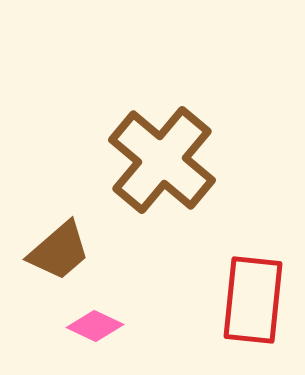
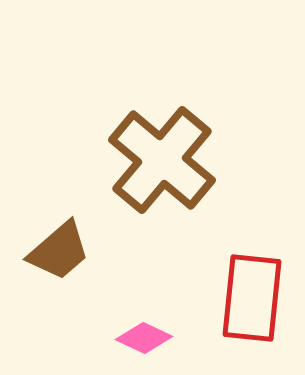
red rectangle: moved 1 px left, 2 px up
pink diamond: moved 49 px right, 12 px down
